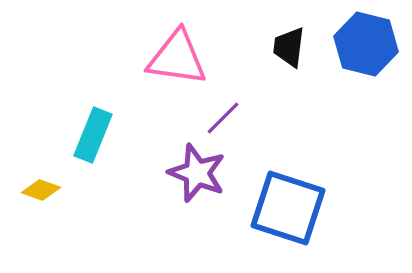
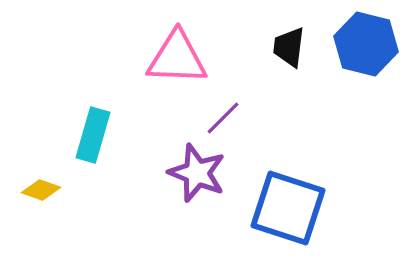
pink triangle: rotated 6 degrees counterclockwise
cyan rectangle: rotated 6 degrees counterclockwise
